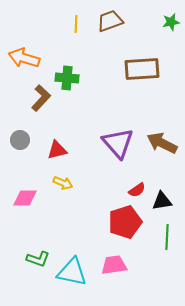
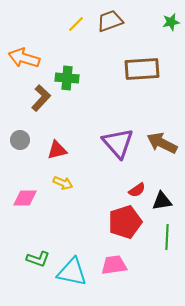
yellow line: rotated 42 degrees clockwise
